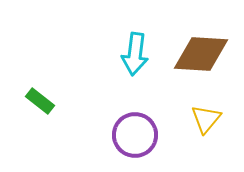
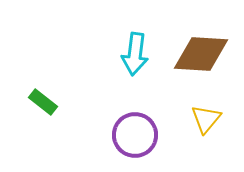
green rectangle: moved 3 px right, 1 px down
